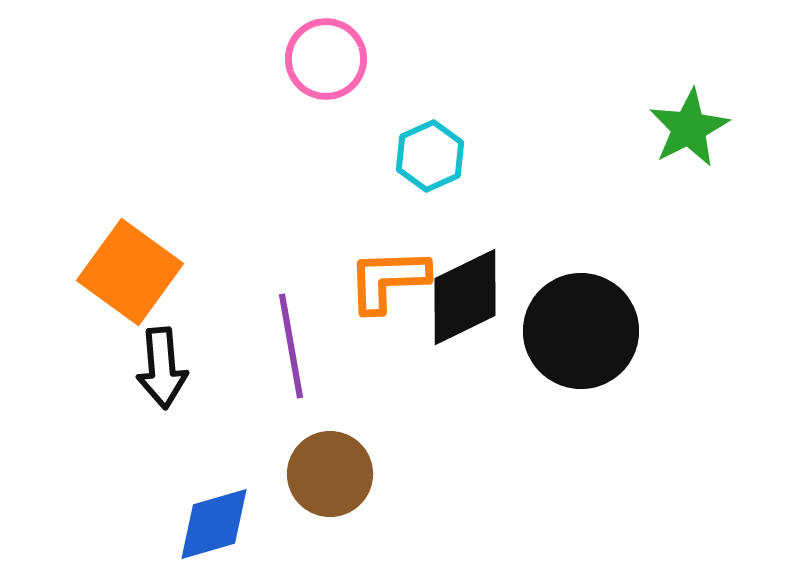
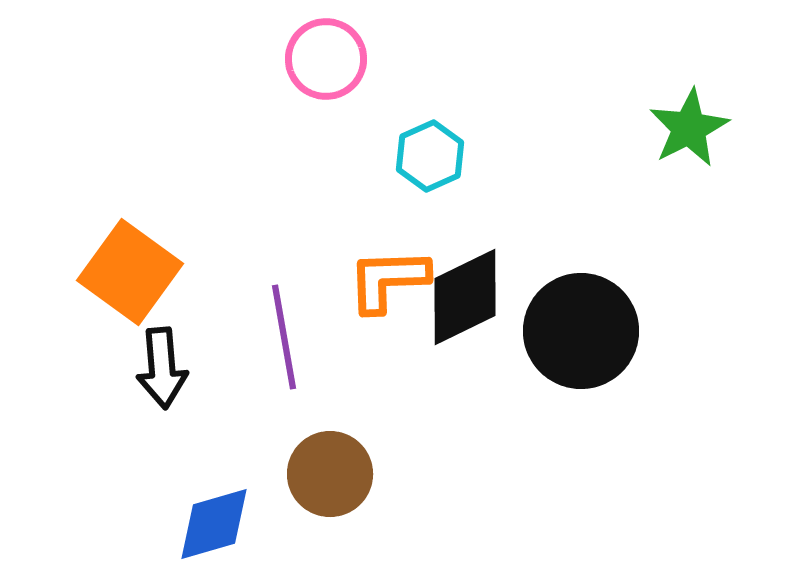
purple line: moved 7 px left, 9 px up
